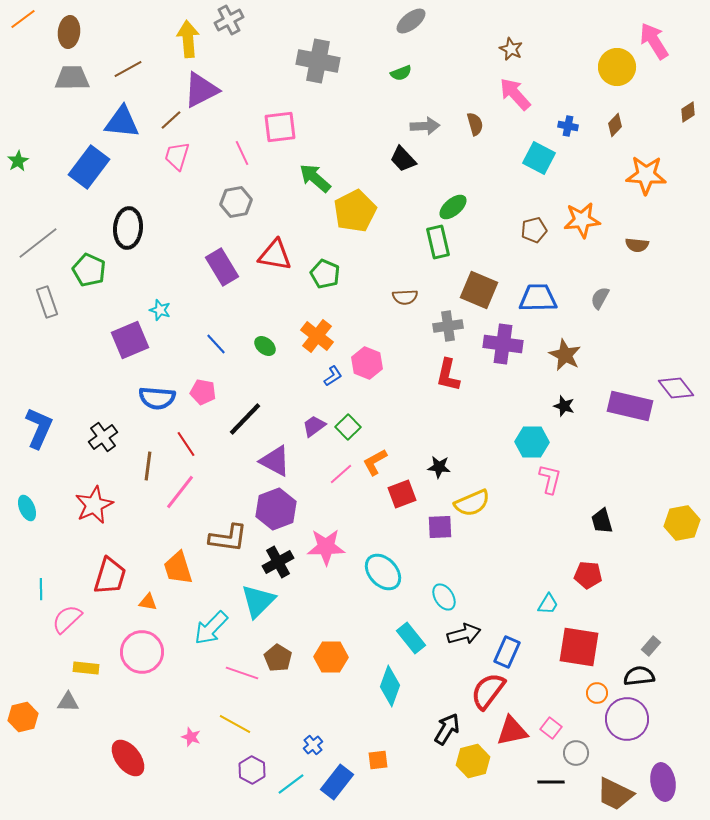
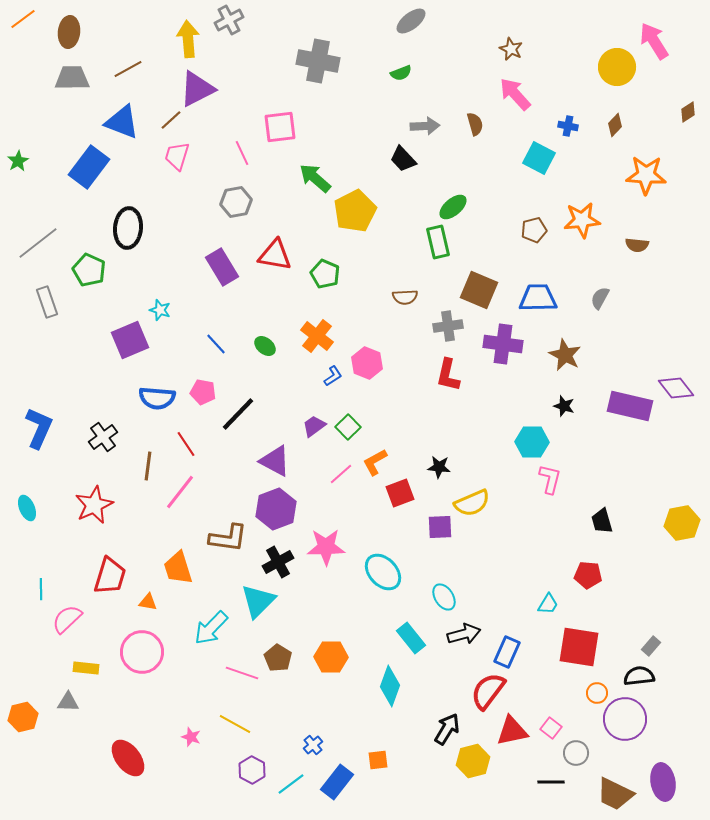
purple triangle at (201, 90): moved 4 px left, 1 px up
blue triangle at (122, 122): rotated 15 degrees clockwise
black line at (245, 419): moved 7 px left, 5 px up
red square at (402, 494): moved 2 px left, 1 px up
purple circle at (627, 719): moved 2 px left
